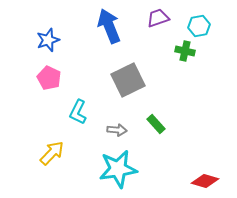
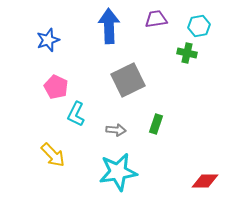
purple trapezoid: moved 2 px left, 1 px down; rotated 10 degrees clockwise
blue arrow: rotated 20 degrees clockwise
green cross: moved 2 px right, 2 px down
pink pentagon: moved 7 px right, 9 px down
cyan L-shape: moved 2 px left, 2 px down
green rectangle: rotated 60 degrees clockwise
gray arrow: moved 1 px left
yellow arrow: moved 1 px right, 2 px down; rotated 92 degrees clockwise
cyan star: moved 3 px down
red diamond: rotated 16 degrees counterclockwise
